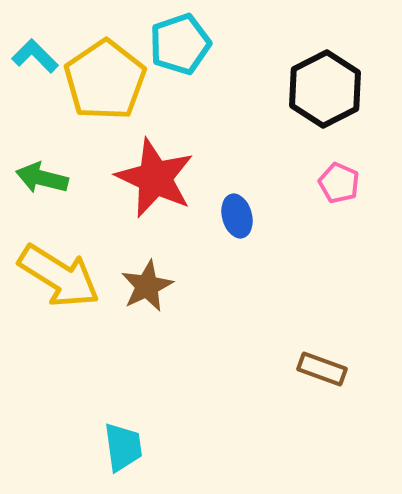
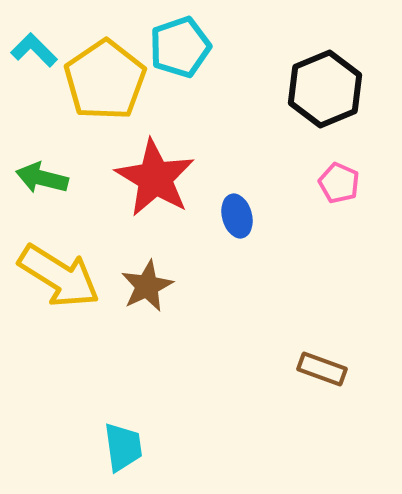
cyan pentagon: moved 3 px down
cyan L-shape: moved 1 px left, 6 px up
black hexagon: rotated 4 degrees clockwise
red star: rotated 6 degrees clockwise
